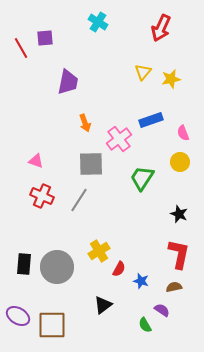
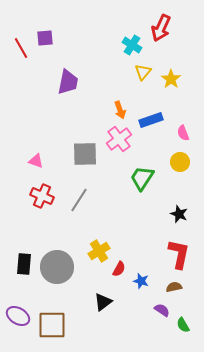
cyan cross: moved 34 px right, 23 px down
yellow star: rotated 24 degrees counterclockwise
orange arrow: moved 35 px right, 13 px up
gray square: moved 6 px left, 10 px up
black triangle: moved 3 px up
green semicircle: moved 38 px right
